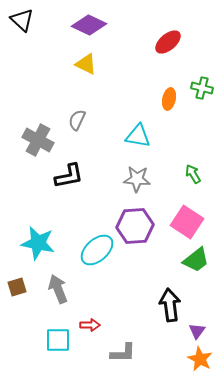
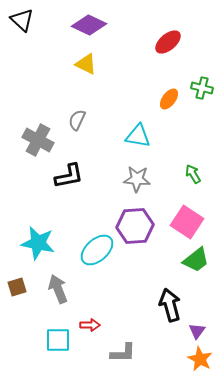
orange ellipse: rotated 25 degrees clockwise
black arrow: rotated 8 degrees counterclockwise
